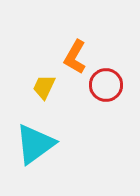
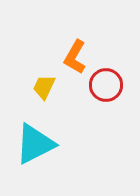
cyan triangle: rotated 9 degrees clockwise
